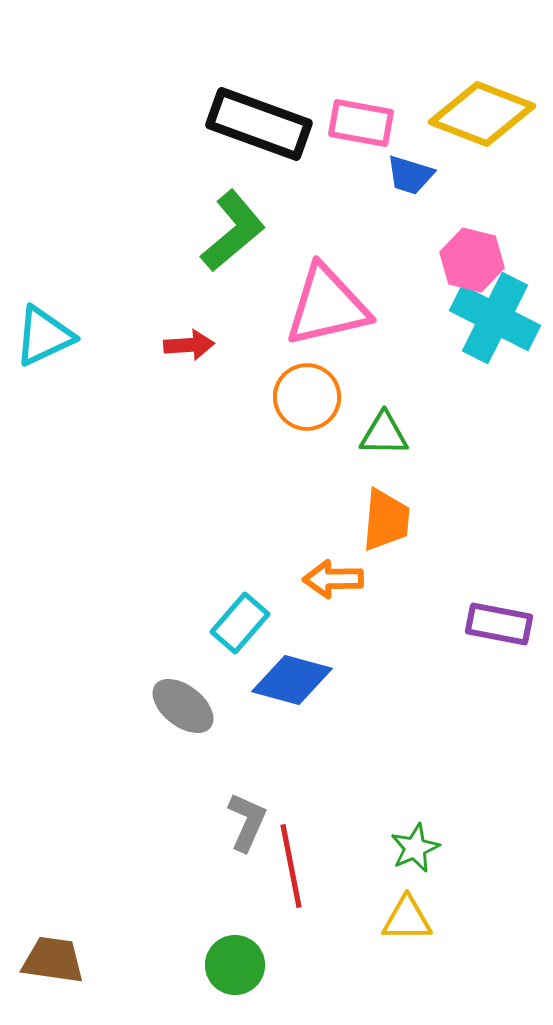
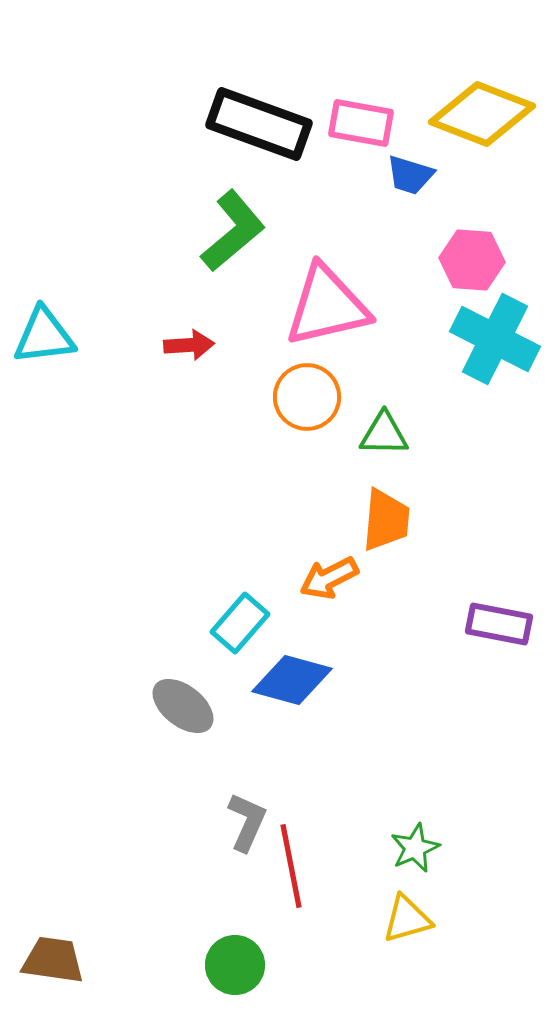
pink hexagon: rotated 10 degrees counterclockwise
cyan cross: moved 21 px down
cyan triangle: rotated 18 degrees clockwise
orange arrow: moved 4 px left, 1 px up; rotated 26 degrees counterclockwise
yellow triangle: rotated 16 degrees counterclockwise
